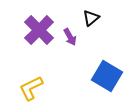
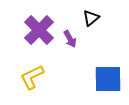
purple arrow: moved 2 px down
blue square: moved 1 px right, 3 px down; rotated 32 degrees counterclockwise
yellow L-shape: moved 1 px right, 11 px up
